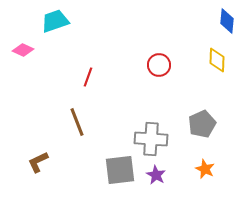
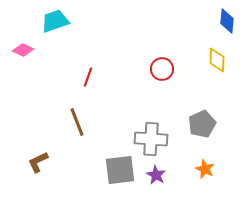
red circle: moved 3 px right, 4 px down
